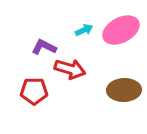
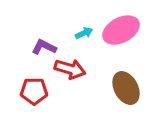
cyan arrow: moved 3 px down
brown ellipse: moved 2 px right, 2 px up; rotated 64 degrees clockwise
